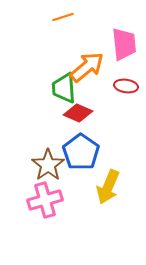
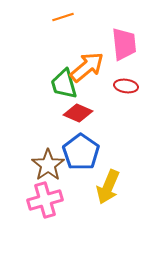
green trapezoid: moved 4 px up; rotated 12 degrees counterclockwise
